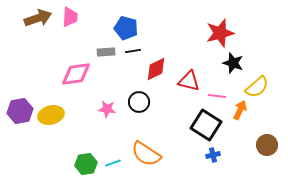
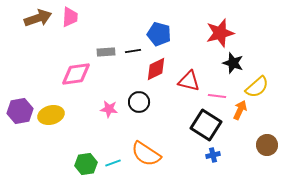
blue pentagon: moved 33 px right, 6 px down
pink star: moved 2 px right
